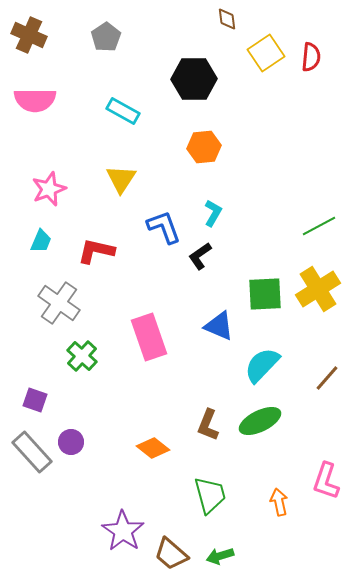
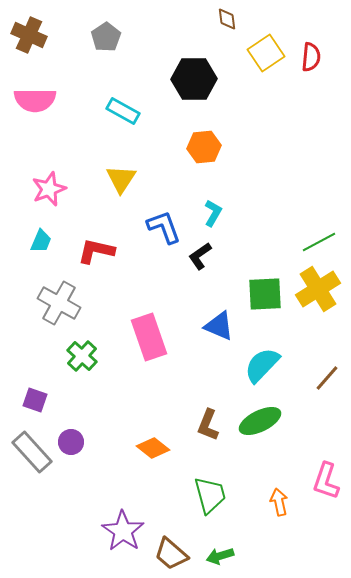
green line: moved 16 px down
gray cross: rotated 6 degrees counterclockwise
